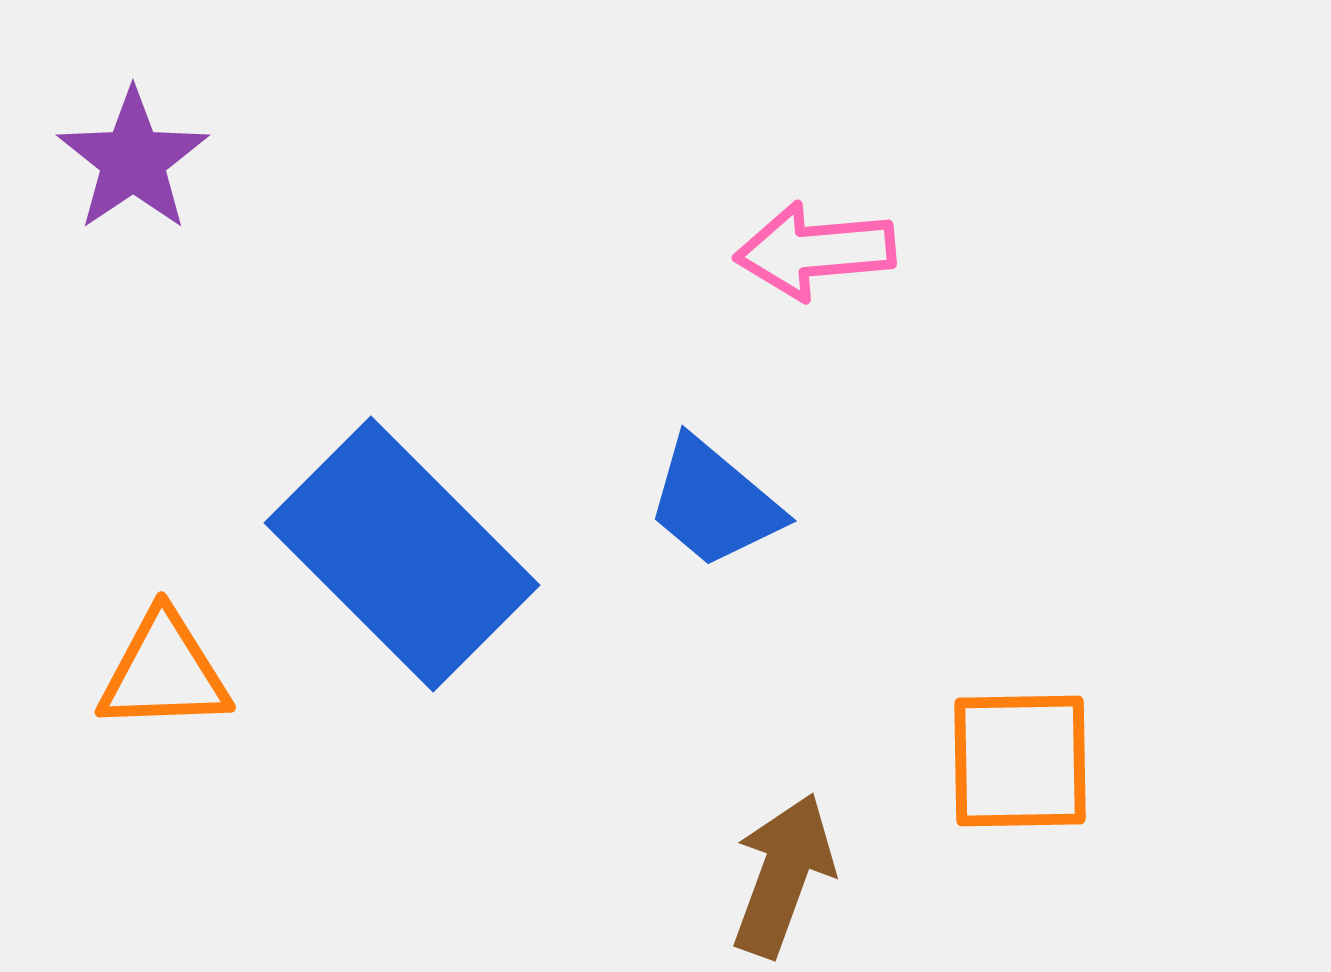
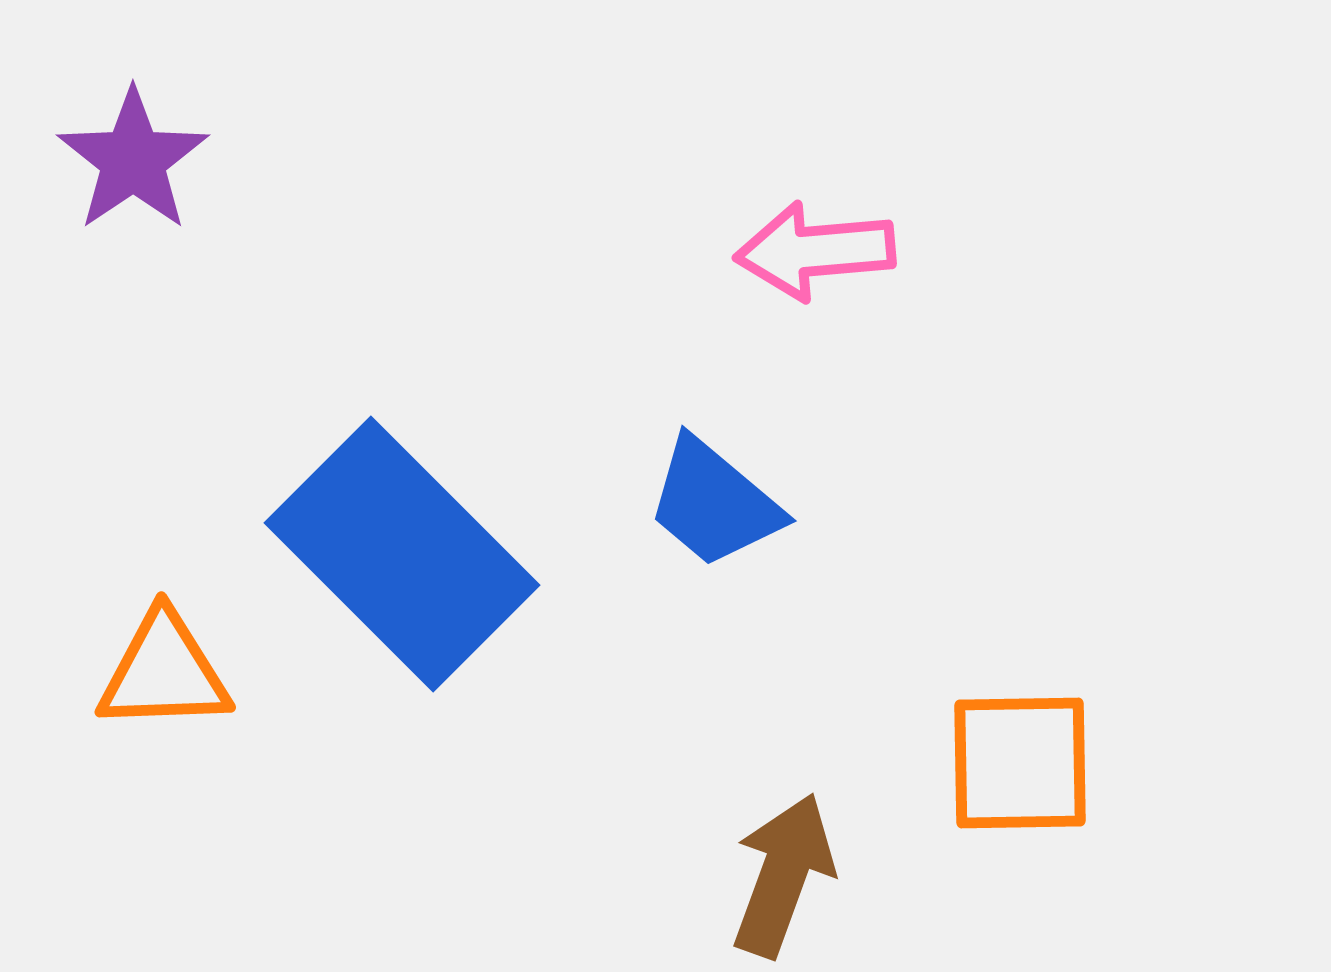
orange square: moved 2 px down
